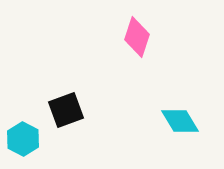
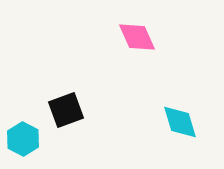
pink diamond: rotated 42 degrees counterclockwise
cyan diamond: moved 1 px down; rotated 15 degrees clockwise
